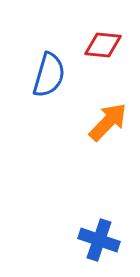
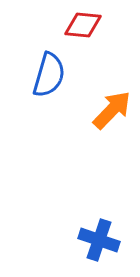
red diamond: moved 20 px left, 20 px up
orange arrow: moved 4 px right, 12 px up
